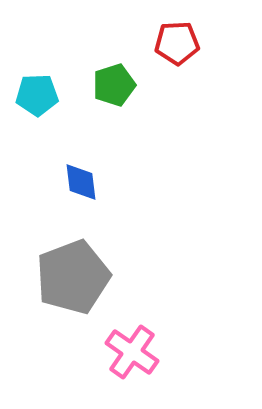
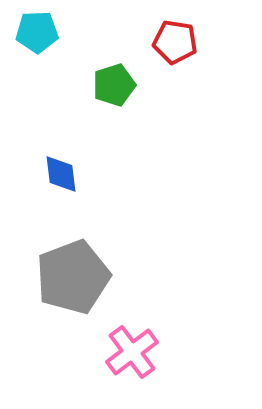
red pentagon: moved 2 px left, 1 px up; rotated 12 degrees clockwise
cyan pentagon: moved 63 px up
blue diamond: moved 20 px left, 8 px up
pink cross: rotated 18 degrees clockwise
